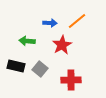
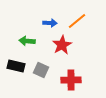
gray square: moved 1 px right, 1 px down; rotated 14 degrees counterclockwise
